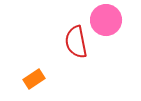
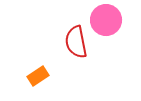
orange rectangle: moved 4 px right, 3 px up
